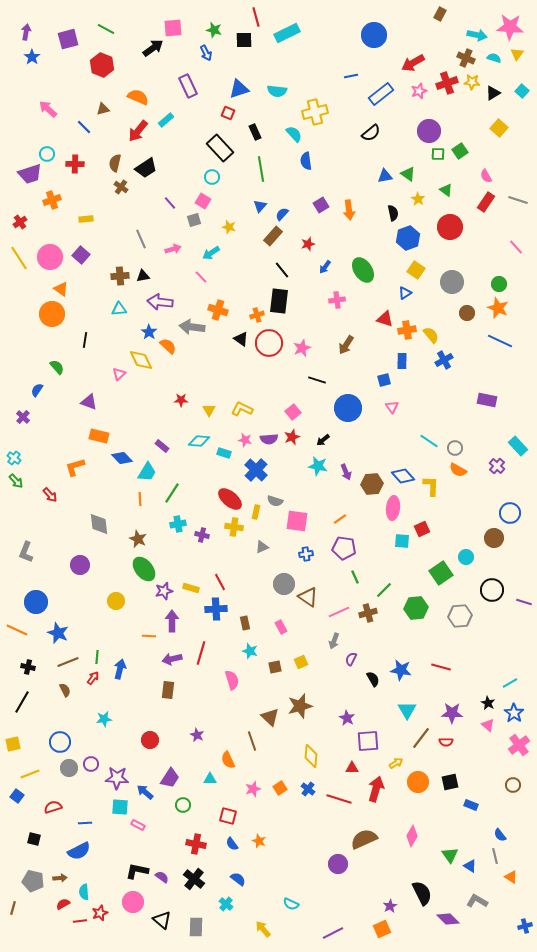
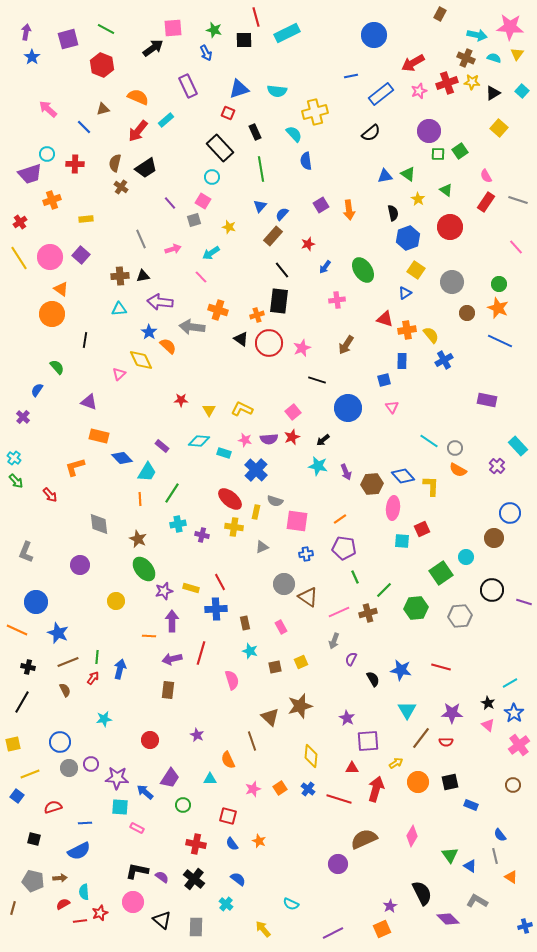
pink rectangle at (138, 825): moved 1 px left, 3 px down
